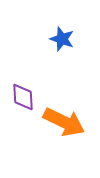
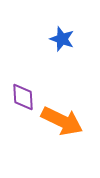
orange arrow: moved 2 px left, 1 px up
